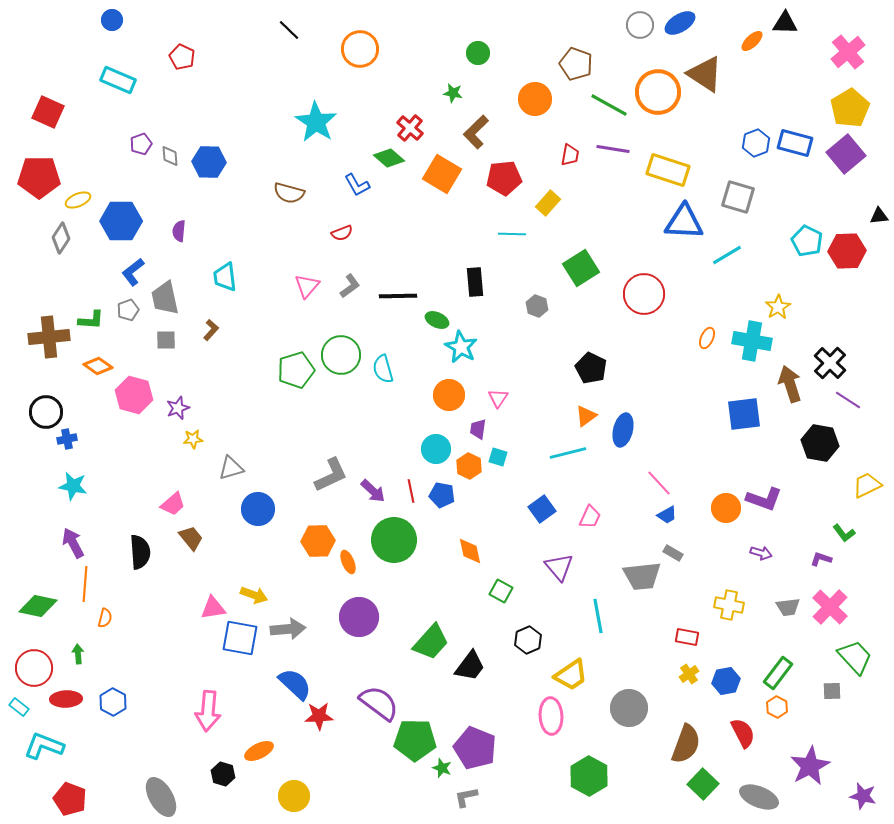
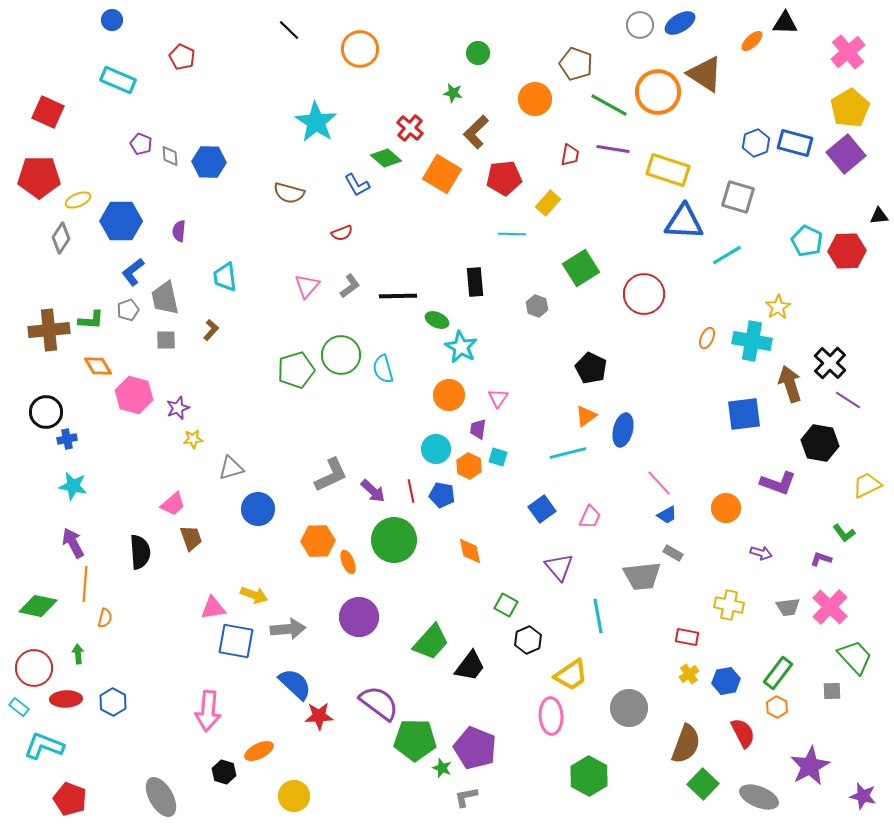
purple pentagon at (141, 144): rotated 30 degrees counterclockwise
green diamond at (389, 158): moved 3 px left
brown cross at (49, 337): moved 7 px up
orange diamond at (98, 366): rotated 24 degrees clockwise
purple L-shape at (764, 499): moved 14 px right, 16 px up
brown trapezoid at (191, 538): rotated 20 degrees clockwise
green square at (501, 591): moved 5 px right, 14 px down
blue square at (240, 638): moved 4 px left, 3 px down
black hexagon at (223, 774): moved 1 px right, 2 px up
